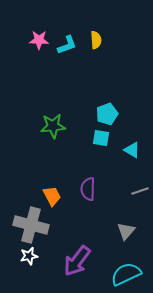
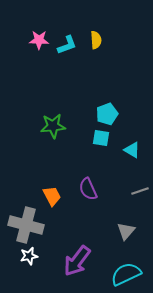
purple semicircle: rotated 25 degrees counterclockwise
gray cross: moved 5 px left
